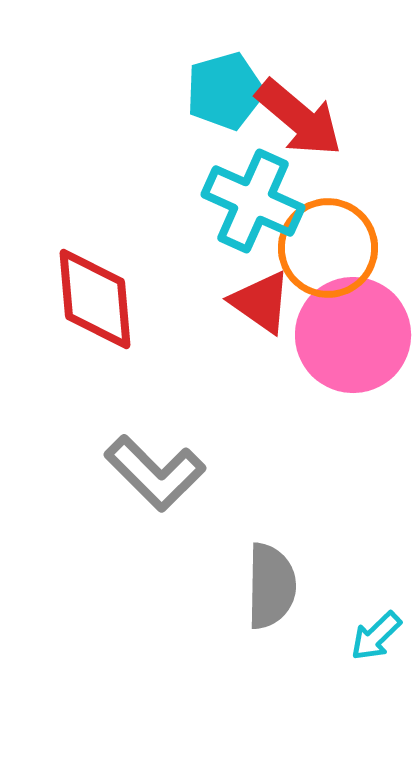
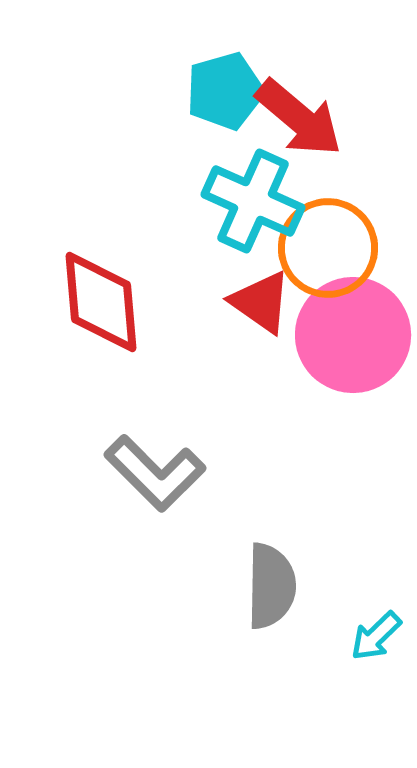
red diamond: moved 6 px right, 3 px down
